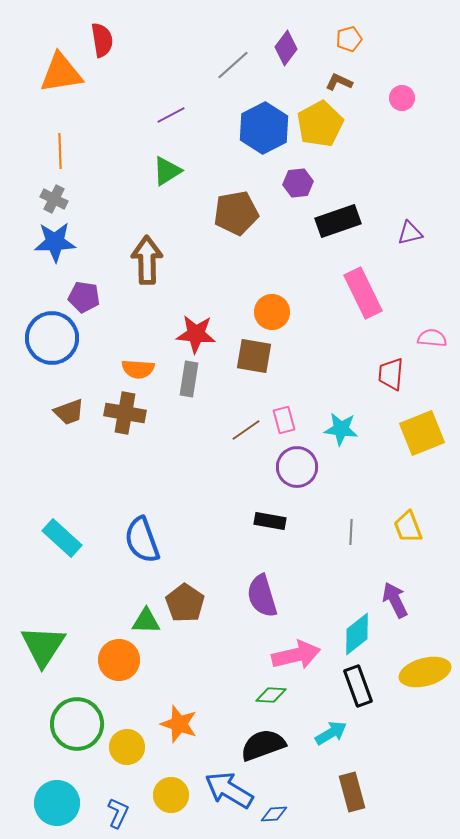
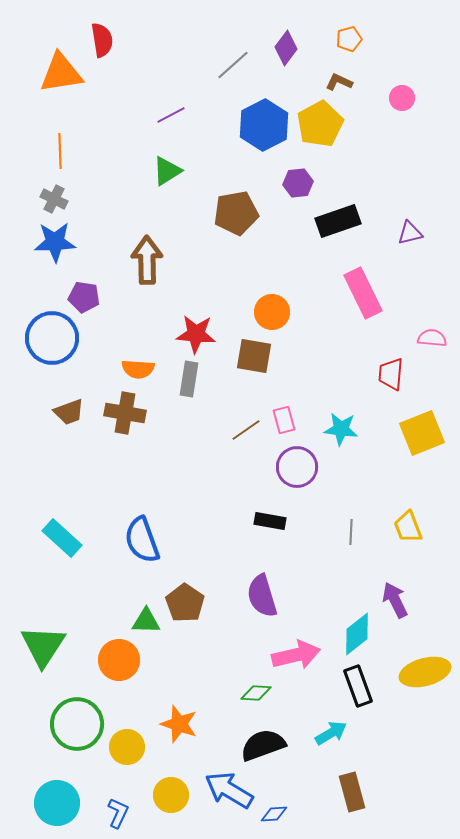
blue hexagon at (264, 128): moved 3 px up
green diamond at (271, 695): moved 15 px left, 2 px up
